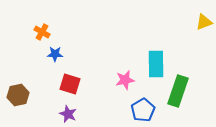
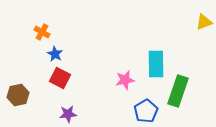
blue star: rotated 28 degrees clockwise
red square: moved 10 px left, 6 px up; rotated 10 degrees clockwise
blue pentagon: moved 3 px right, 1 px down
purple star: rotated 30 degrees counterclockwise
